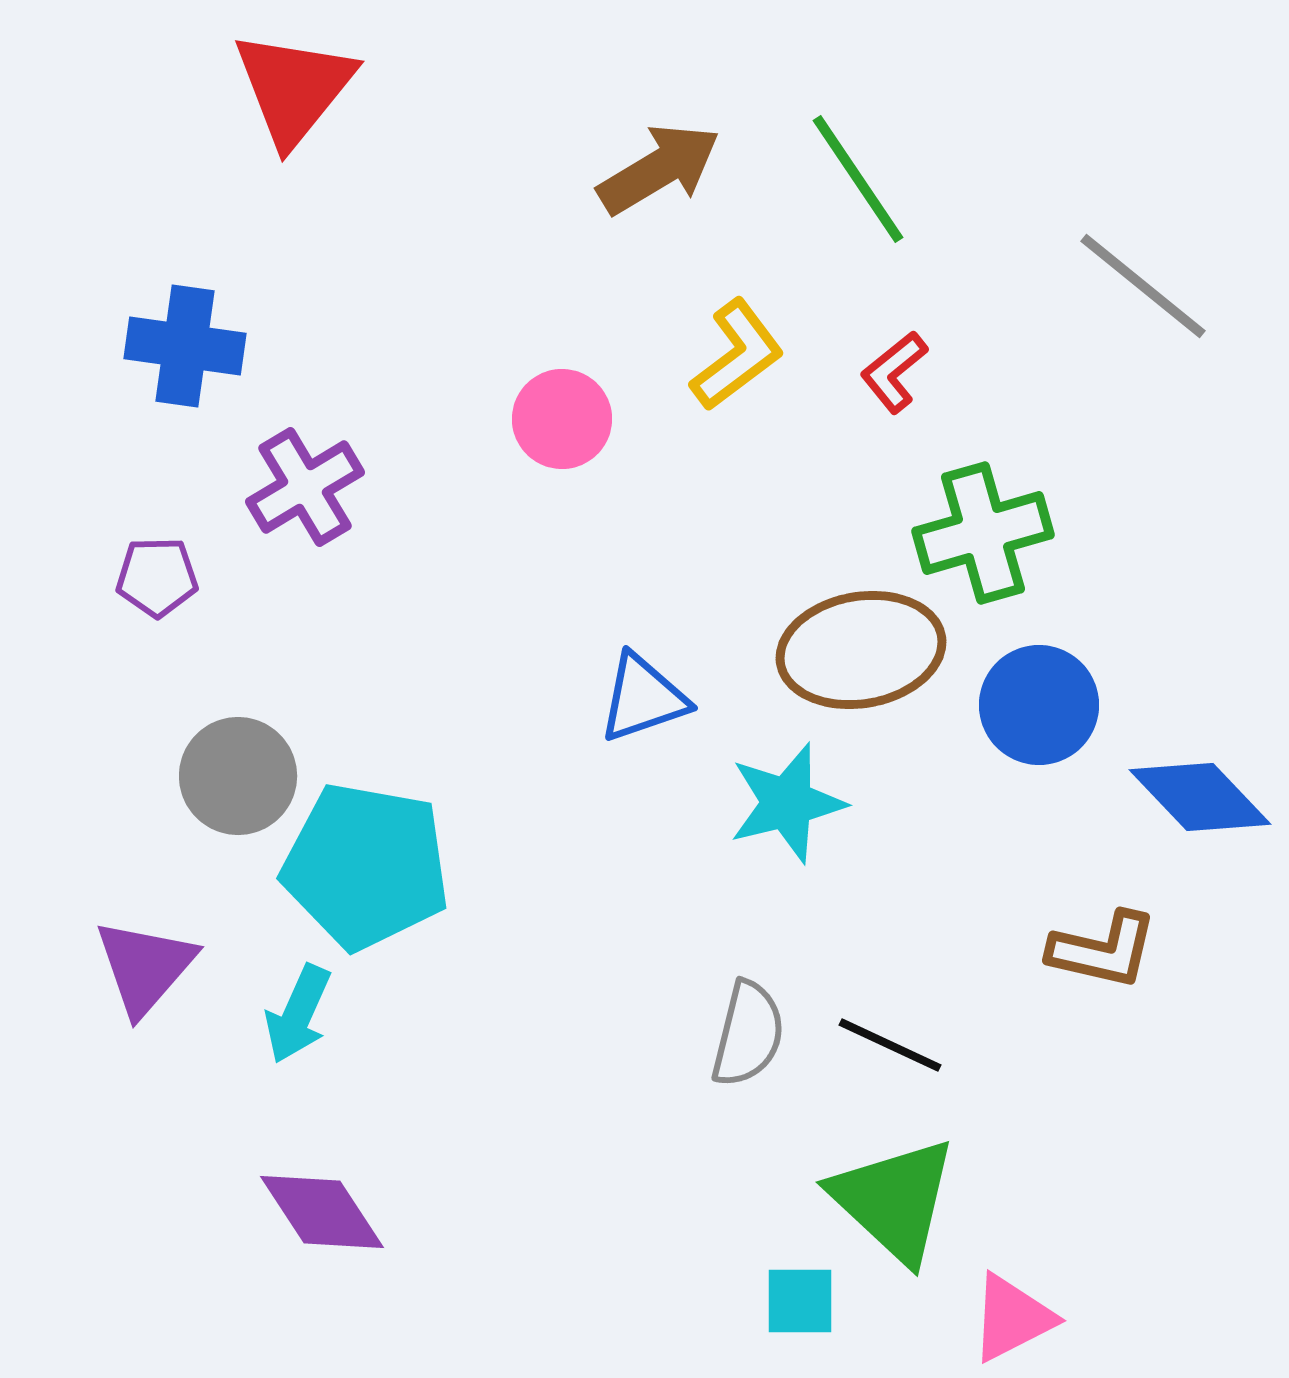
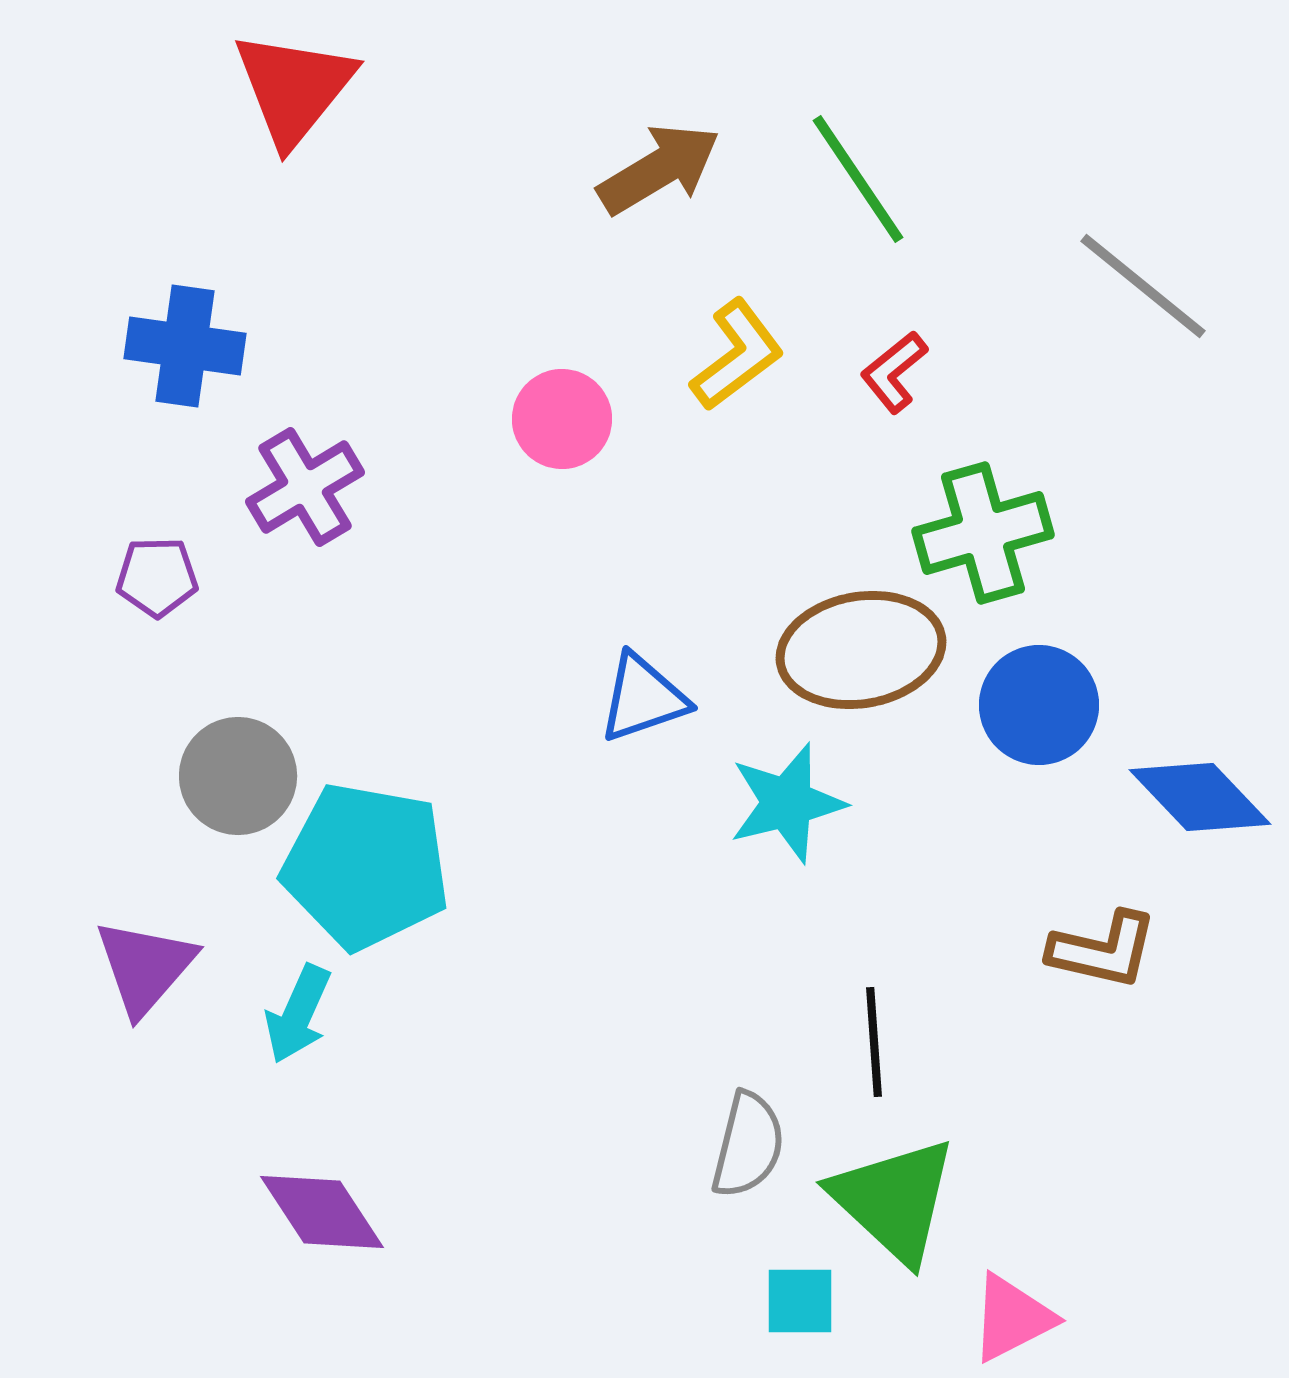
gray semicircle: moved 111 px down
black line: moved 16 px left, 3 px up; rotated 61 degrees clockwise
